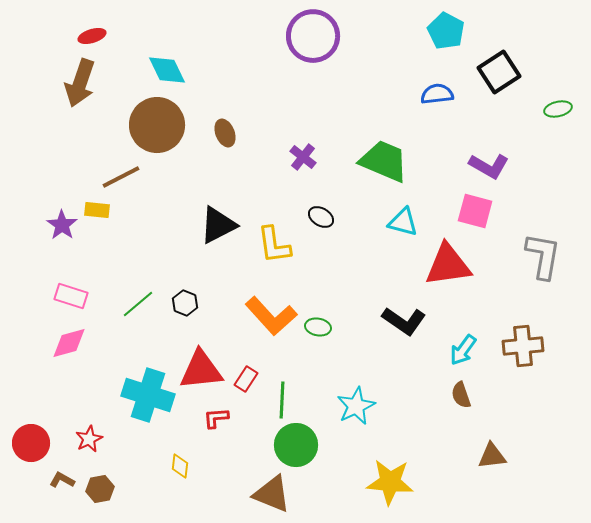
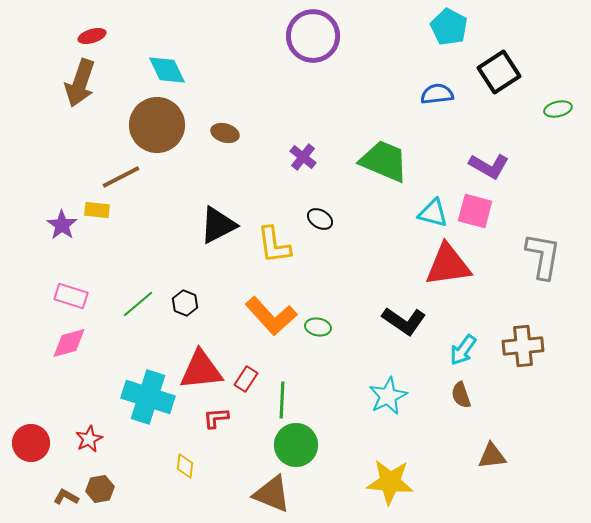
cyan pentagon at (446, 31): moved 3 px right, 4 px up
brown ellipse at (225, 133): rotated 52 degrees counterclockwise
black ellipse at (321, 217): moved 1 px left, 2 px down
cyan triangle at (403, 222): moved 30 px right, 9 px up
cyan cross at (148, 395): moved 2 px down
cyan star at (356, 406): moved 32 px right, 10 px up
yellow diamond at (180, 466): moved 5 px right
brown L-shape at (62, 480): moved 4 px right, 17 px down
